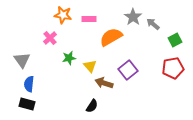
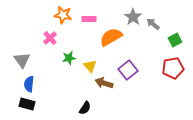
black semicircle: moved 7 px left, 2 px down
